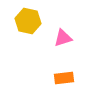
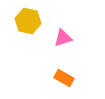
orange rectangle: rotated 36 degrees clockwise
